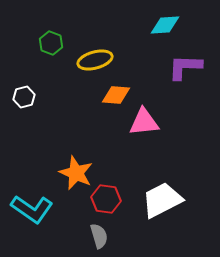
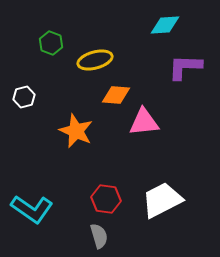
orange star: moved 42 px up
